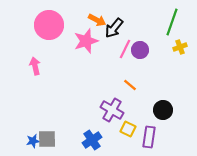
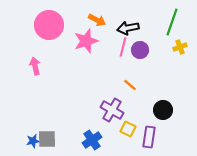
black arrow: moved 14 px right; rotated 40 degrees clockwise
pink line: moved 2 px left, 2 px up; rotated 12 degrees counterclockwise
